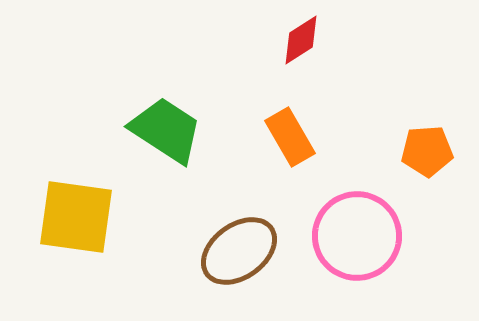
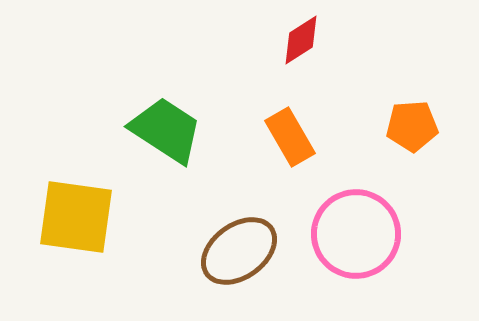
orange pentagon: moved 15 px left, 25 px up
pink circle: moved 1 px left, 2 px up
